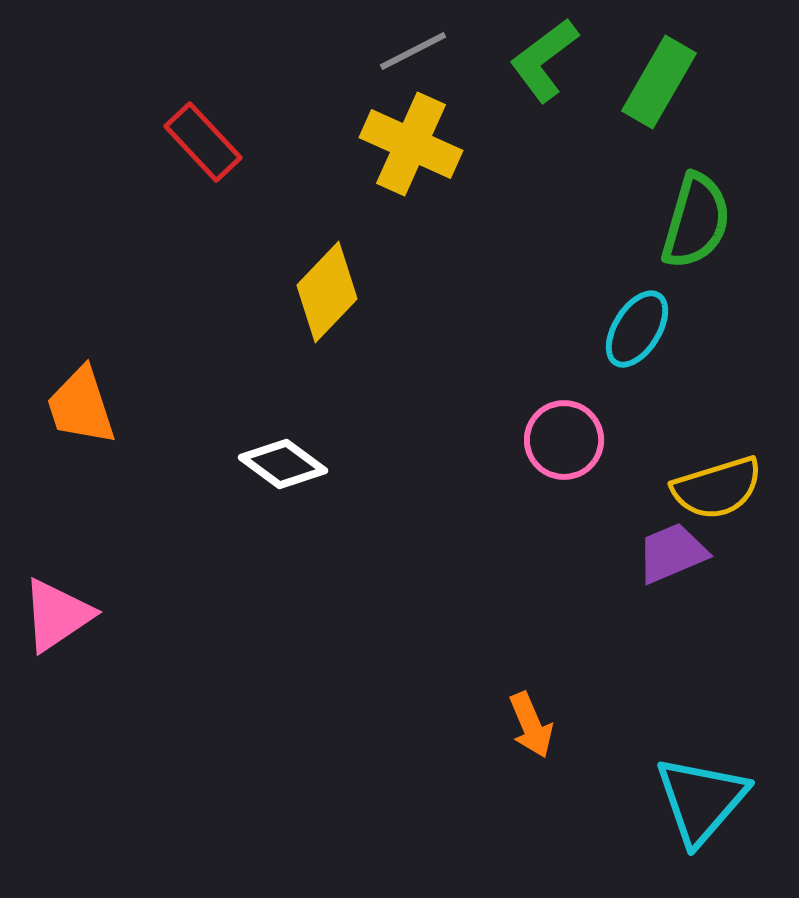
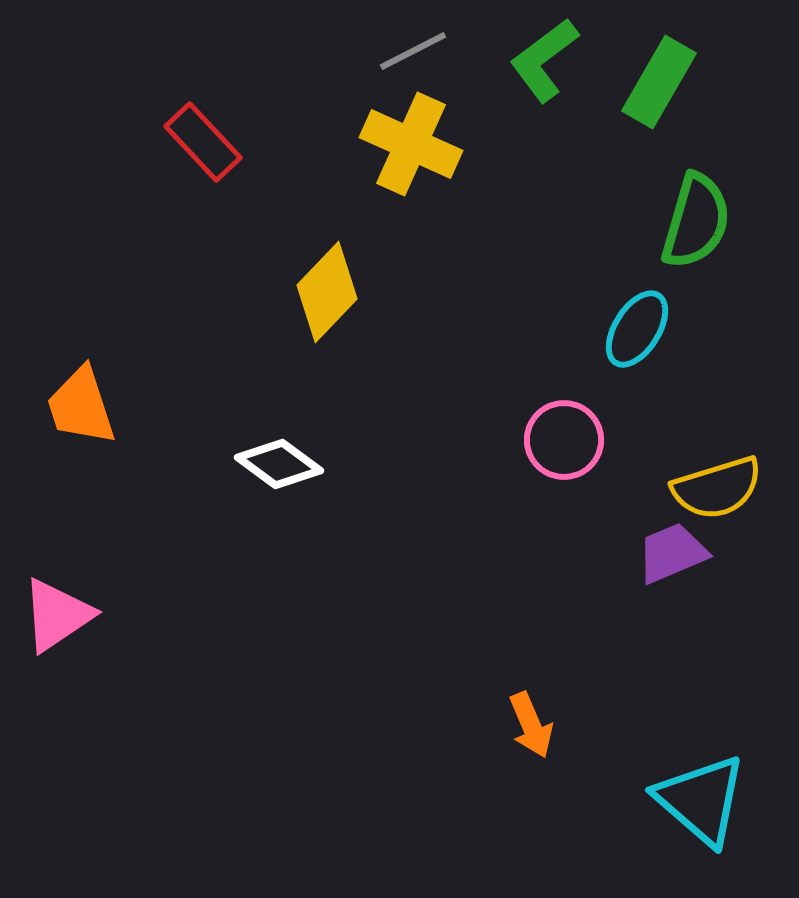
white diamond: moved 4 px left
cyan triangle: rotated 30 degrees counterclockwise
